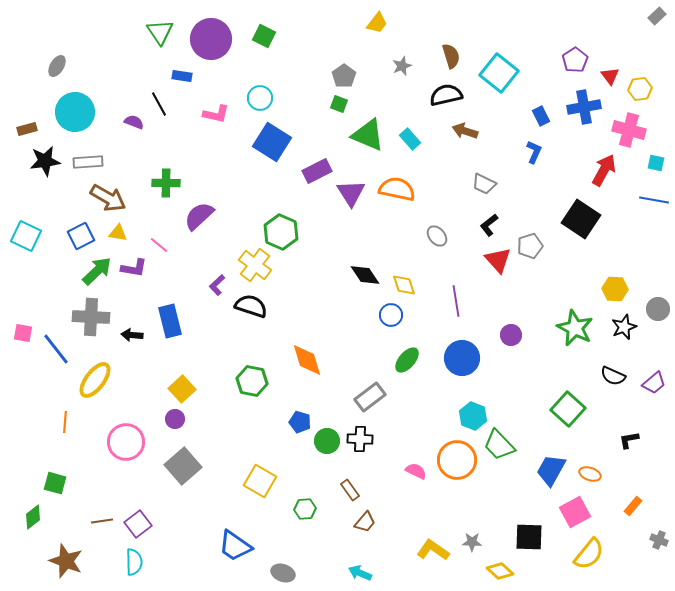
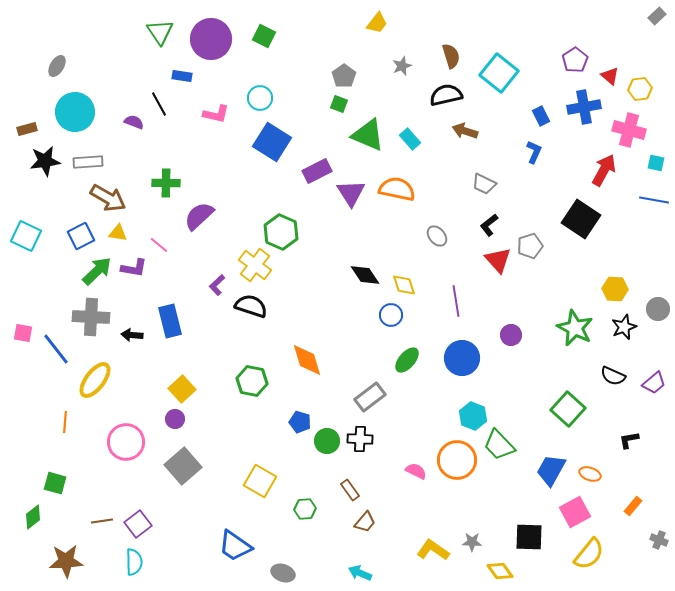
red triangle at (610, 76): rotated 12 degrees counterclockwise
brown star at (66, 561): rotated 24 degrees counterclockwise
yellow diamond at (500, 571): rotated 12 degrees clockwise
